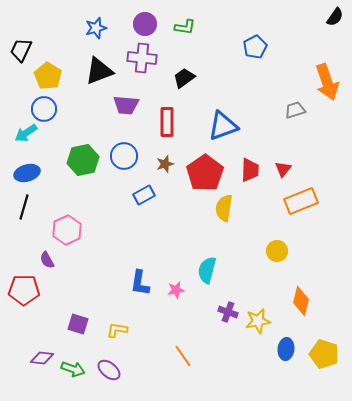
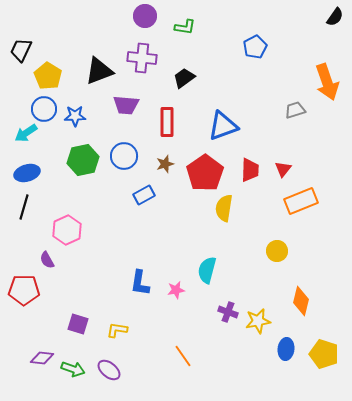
purple circle at (145, 24): moved 8 px up
blue star at (96, 28): moved 21 px left, 88 px down; rotated 15 degrees clockwise
